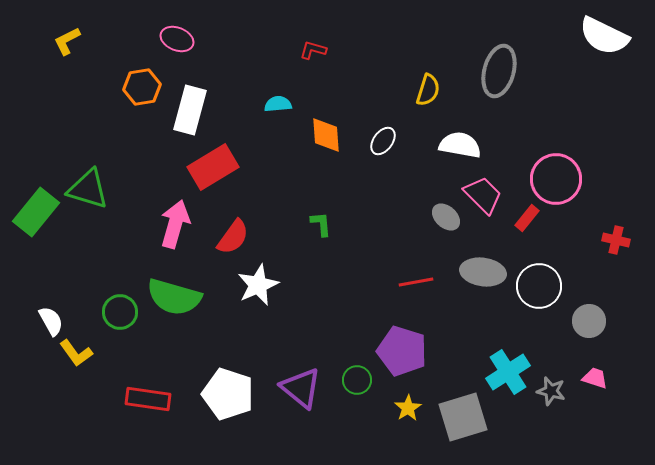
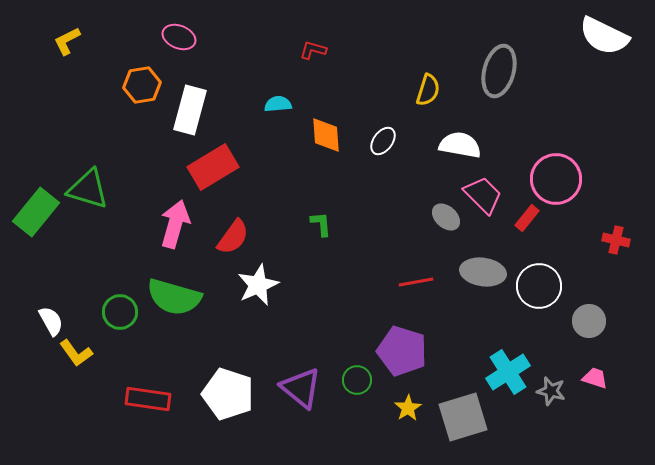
pink ellipse at (177, 39): moved 2 px right, 2 px up
orange hexagon at (142, 87): moved 2 px up
